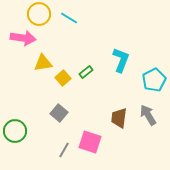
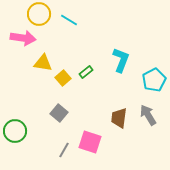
cyan line: moved 2 px down
yellow triangle: rotated 18 degrees clockwise
